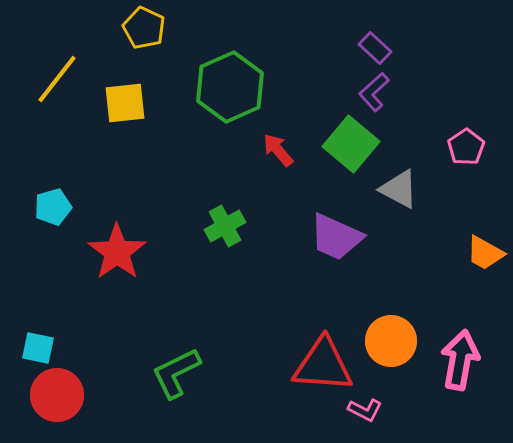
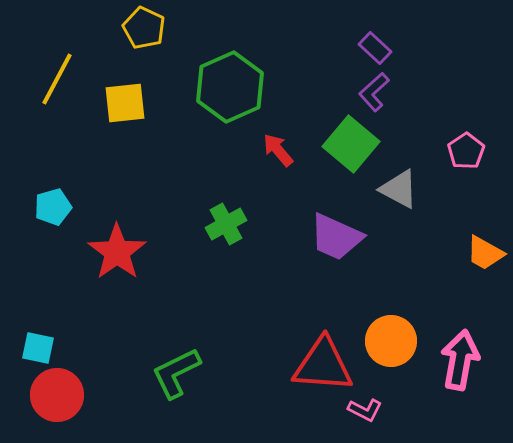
yellow line: rotated 10 degrees counterclockwise
pink pentagon: moved 4 px down
green cross: moved 1 px right, 2 px up
